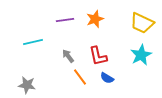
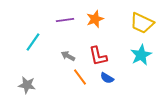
cyan line: rotated 42 degrees counterclockwise
gray arrow: rotated 24 degrees counterclockwise
